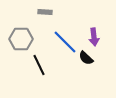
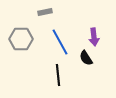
gray rectangle: rotated 16 degrees counterclockwise
blue line: moved 5 px left; rotated 16 degrees clockwise
black semicircle: rotated 14 degrees clockwise
black line: moved 19 px right, 10 px down; rotated 20 degrees clockwise
